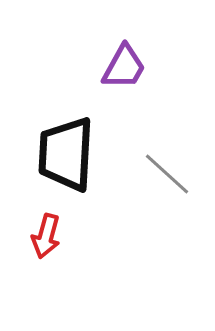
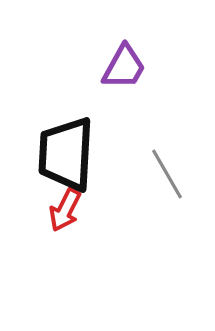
gray line: rotated 18 degrees clockwise
red arrow: moved 19 px right, 26 px up; rotated 12 degrees clockwise
